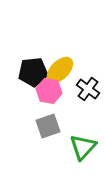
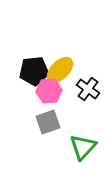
black pentagon: moved 1 px right, 1 px up
pink hexagon: rotated 15 degrees counterclockwise
gray square: moved 4 px up
